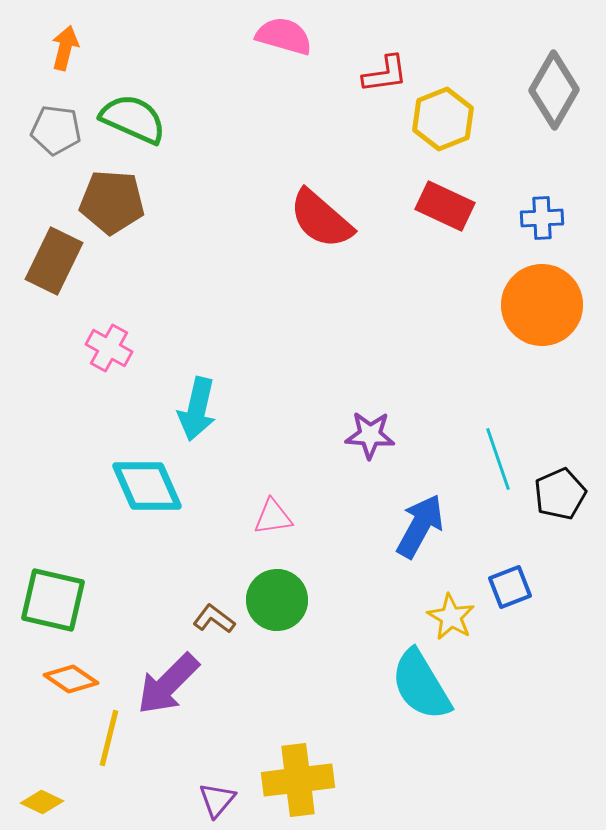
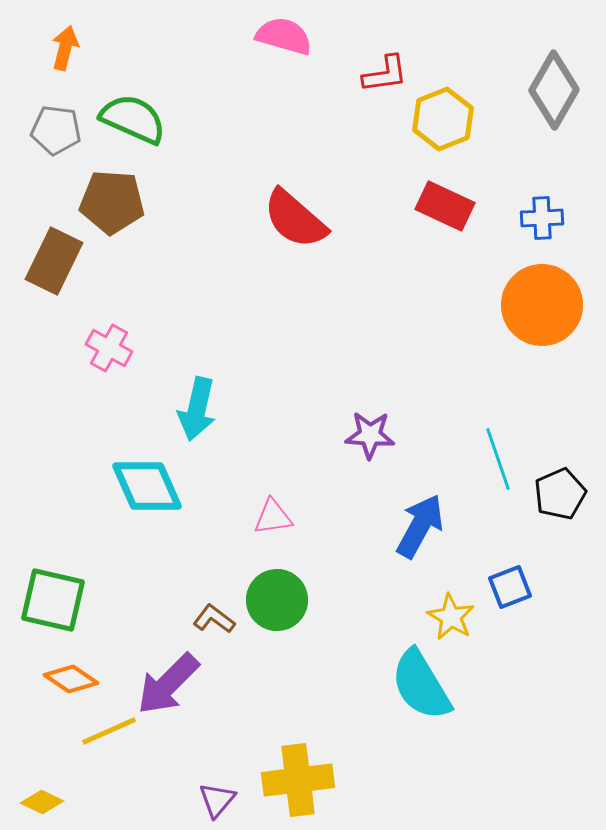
red semicircle: moved 26 px left
yellow line: moved 7 px up; rotated 52 degrees clockwise
